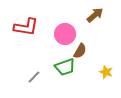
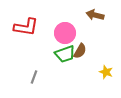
brown arrow: rotated 126 degrees counterclockwise
pink circle: moved 1 px up
green trapezoid: moved 13 px up
gray line: rotated 24 degrees counterclockwise
